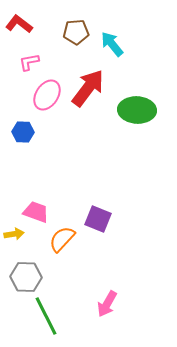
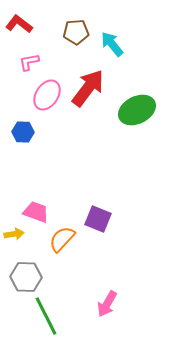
green ellipse: rotated 30 degrees counterclockwise
